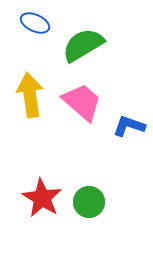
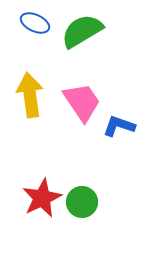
green semicircle: moved 1 px left, 14 px up
pink trapezoid: rotated 15 degrees clockwise
blue L-shape: moved 10 px left
red star: rotated 15 degrees clockwise
green circle: moved 7 px left
